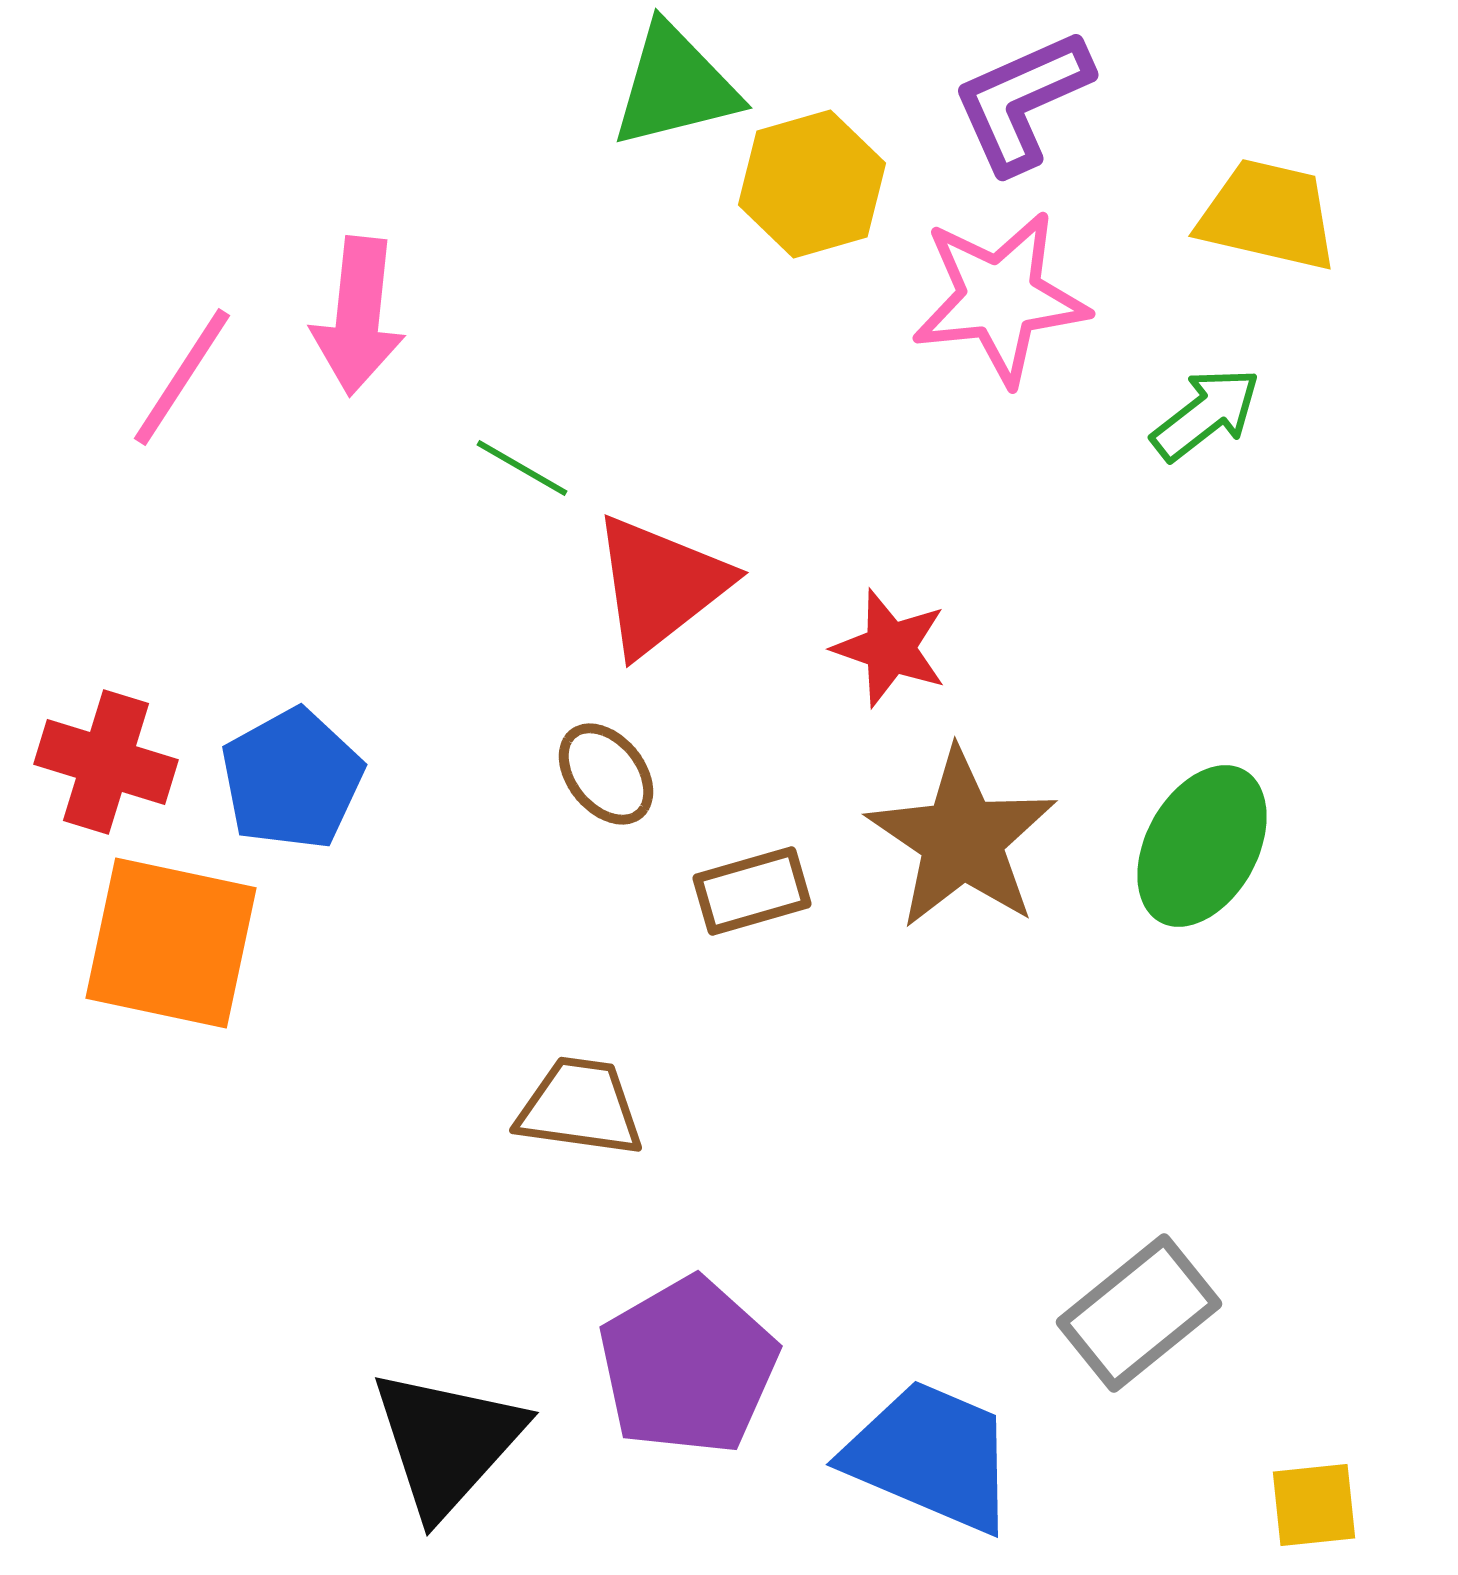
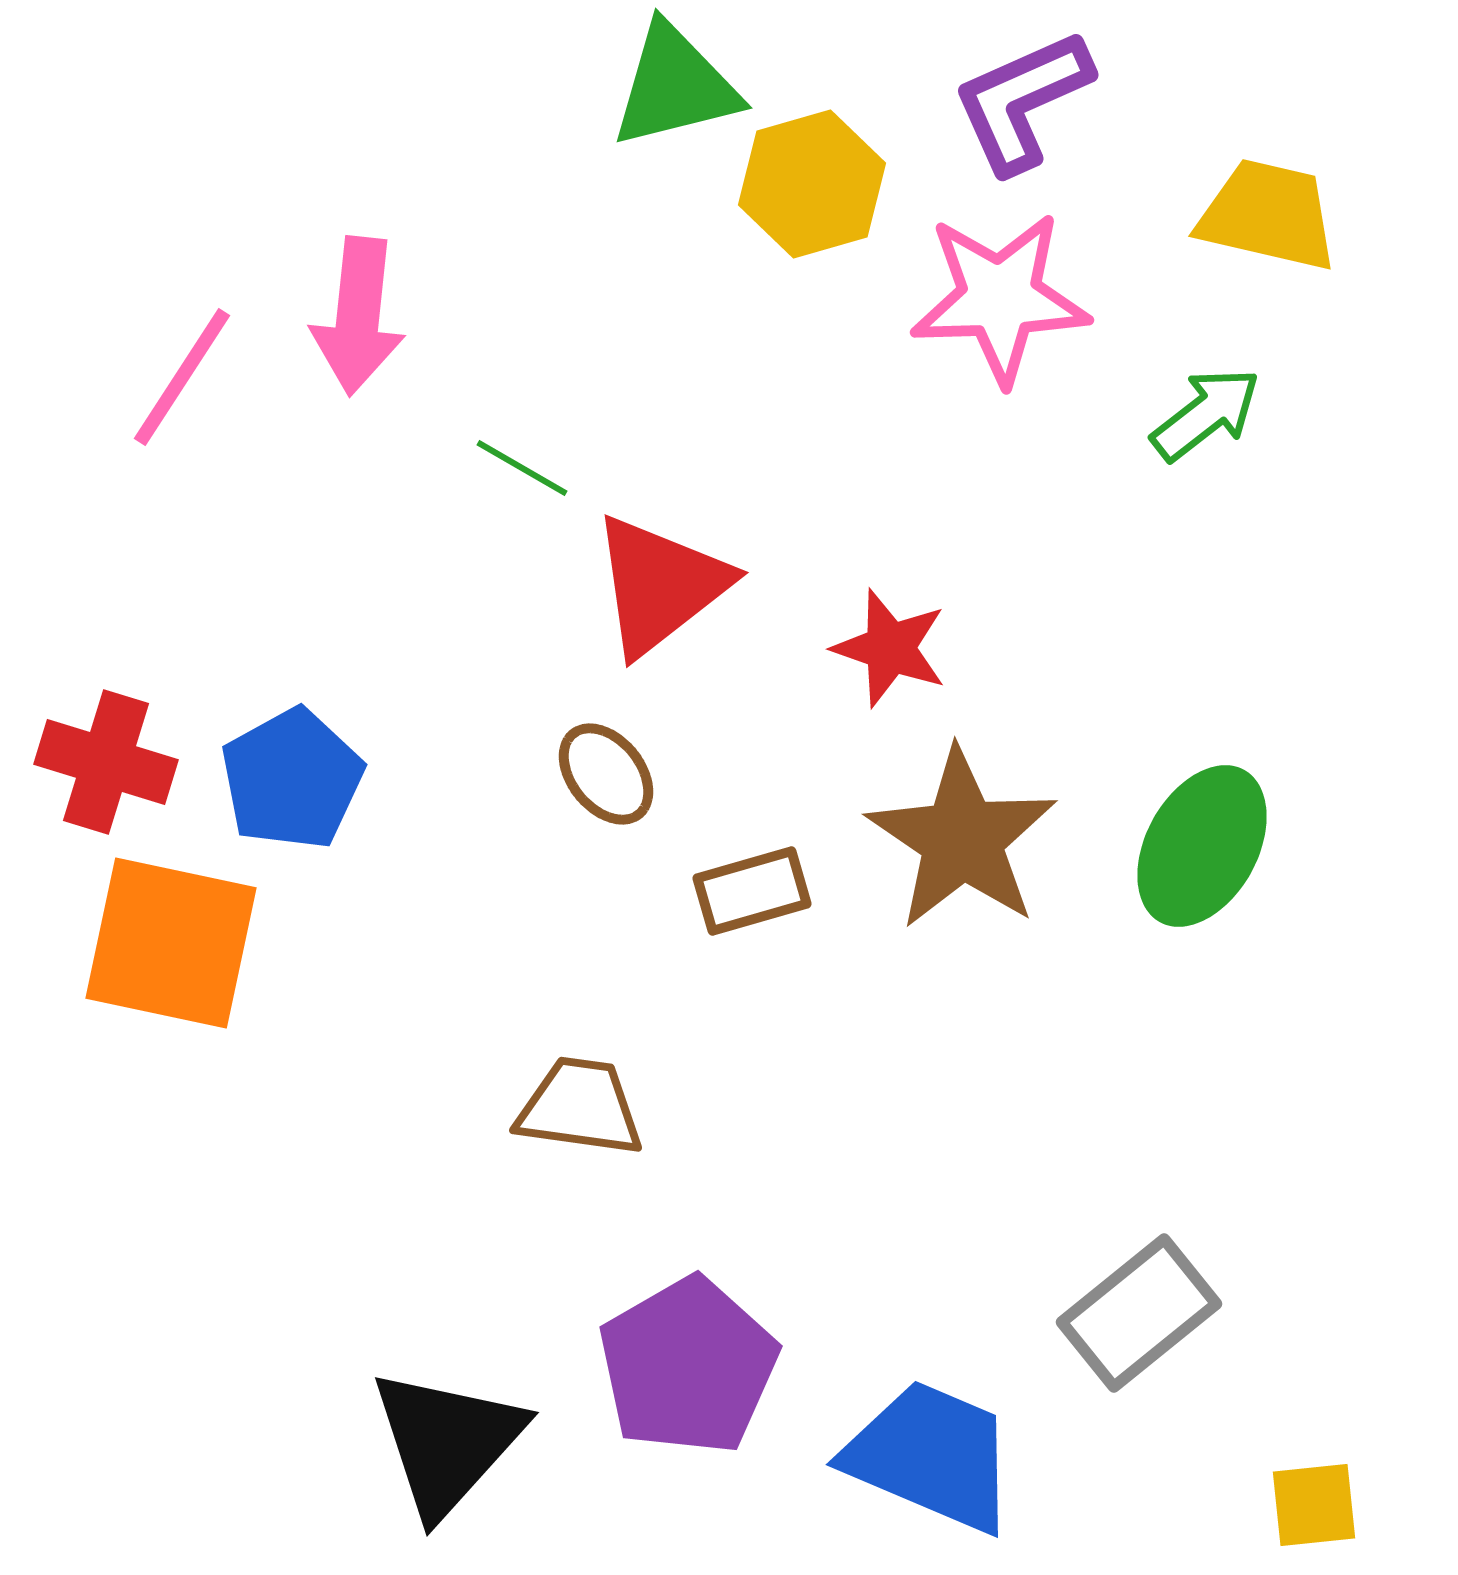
pink star: rotated 4 degrees clockwise
